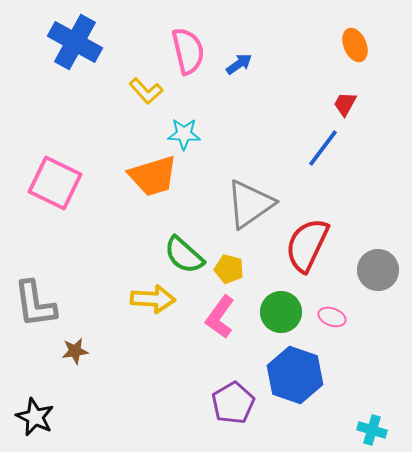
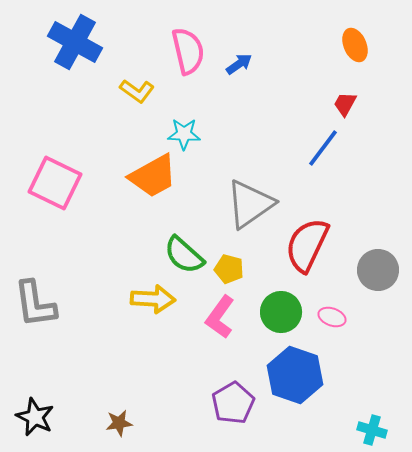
yellow L-shape: moved 9 px left; rotated 12 degrees counterclockwise
orange trapezoid: rotated 12 degrees counterclockwise
brown star: moved 44 px right, 72 px down
